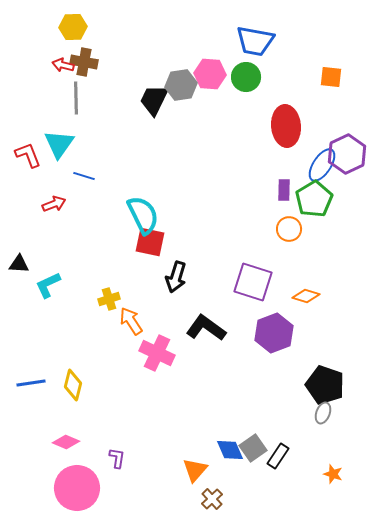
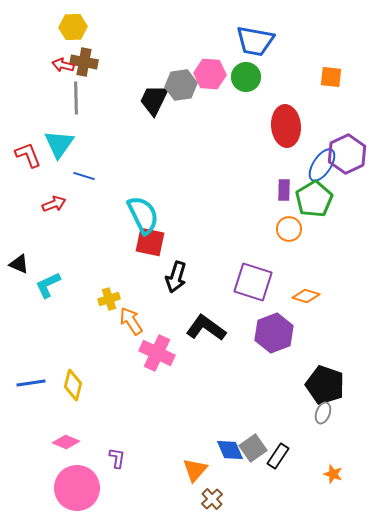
black triangle at (19, 264): rotated 20 degrees clockwise
